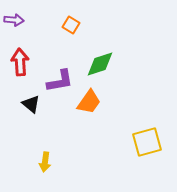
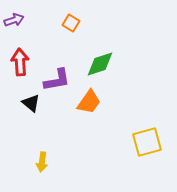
purple arrow: rotated 24 degrees counterclockwise
orange square: moved 2 px up
purple L-shape: moved 3 px left, 1 px up
black triangle: moved 1 px up
yellow arrow: moved 3 px left
